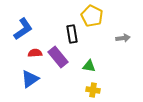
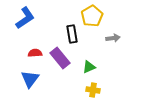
yellow pentagon: rotated 15 degrees clockwise
blue L-shape: moved 2 px right, 11 px up
gray arrow: moved 10 px left
purple rectangle: moved 2 px right, 1 px down
green triangle: moved 1 px down; rotated 32 degrees counterclockwise
blue triangle: rotated 18 degrees counterclockwise
